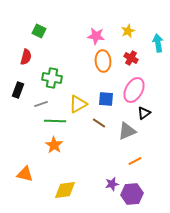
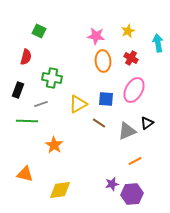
black triangle: moved 3 px right, 10 px down
green line: moved 28 px left
yellow diamond: moved 5 px left
